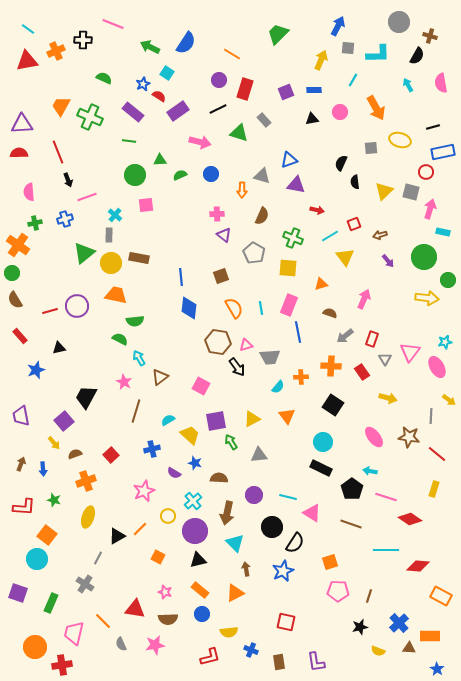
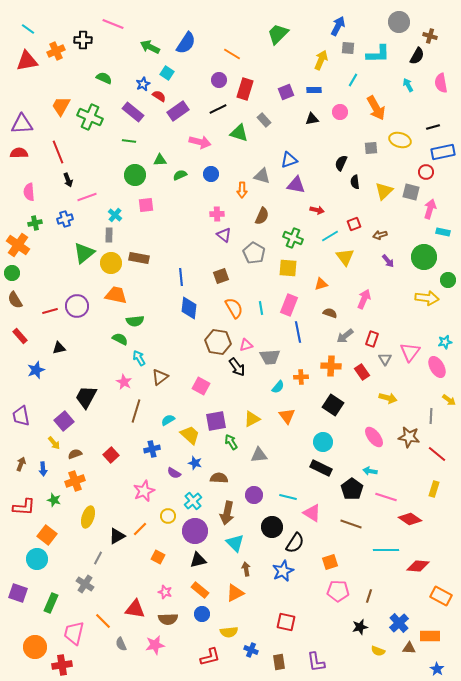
orange cross at (86, 481): moved 11 px left
